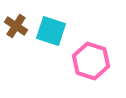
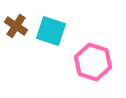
pink hexagon: moved 2 px right, 1 px down
